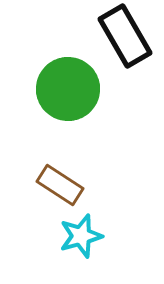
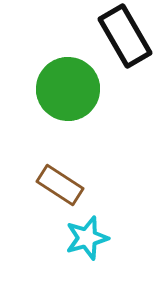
cyan star: moved 6 px right, 2 px down
